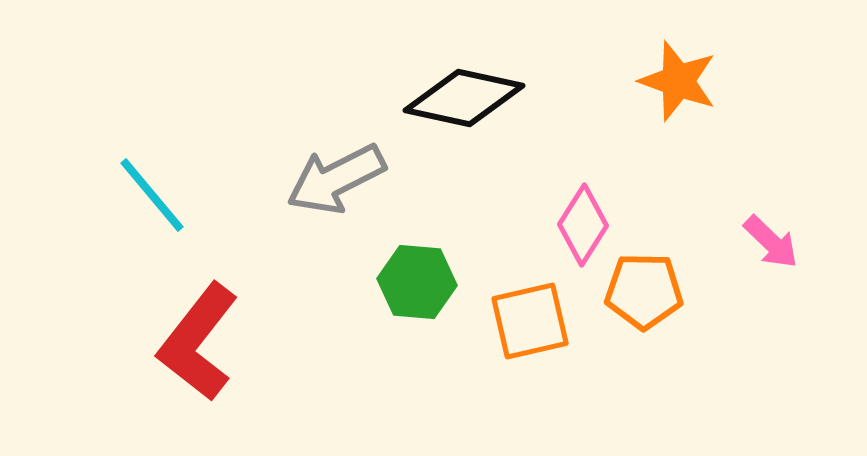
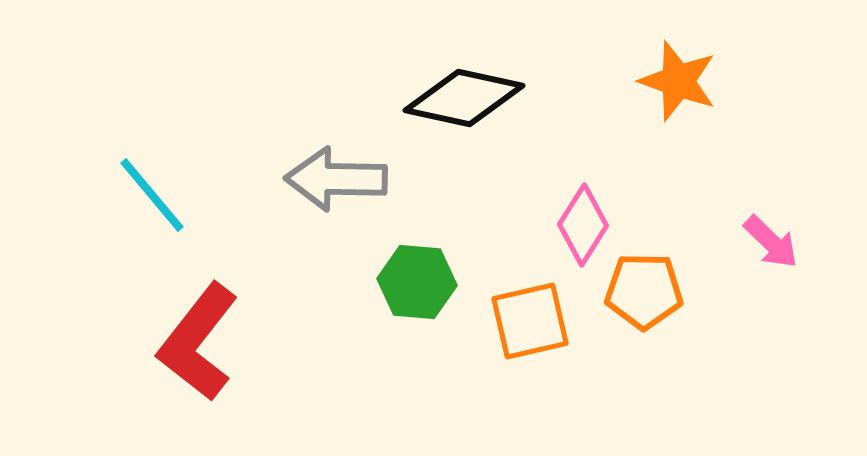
gray arrow: rotated 28 degrees clockwise
